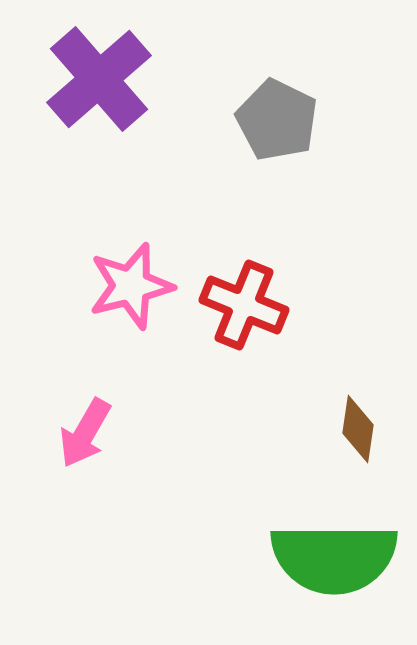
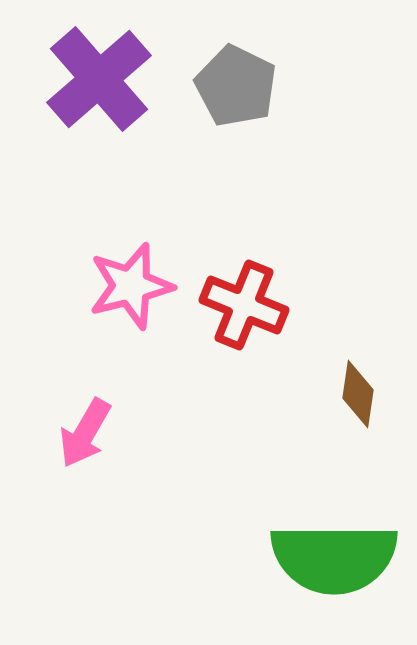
gray pentagon: moved 41 px left, 34 px up
brown diamond: moved 35 px up
